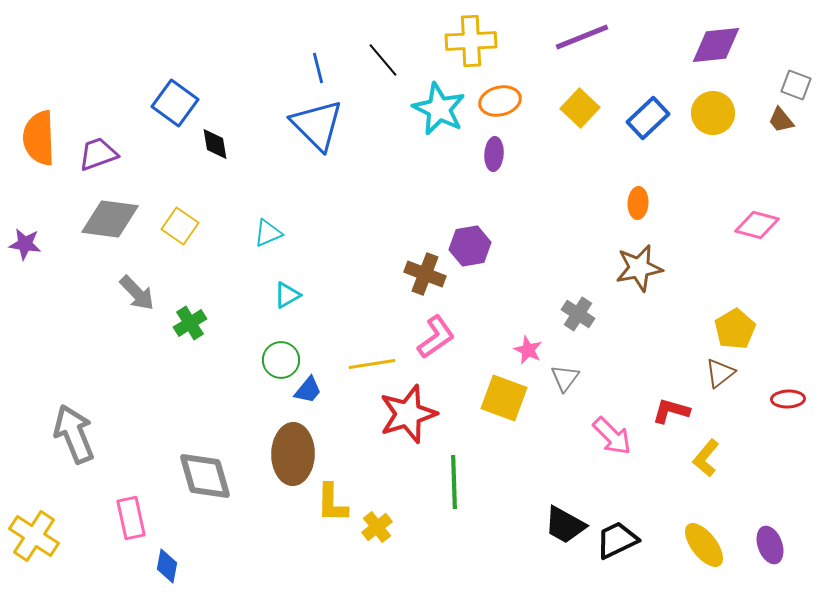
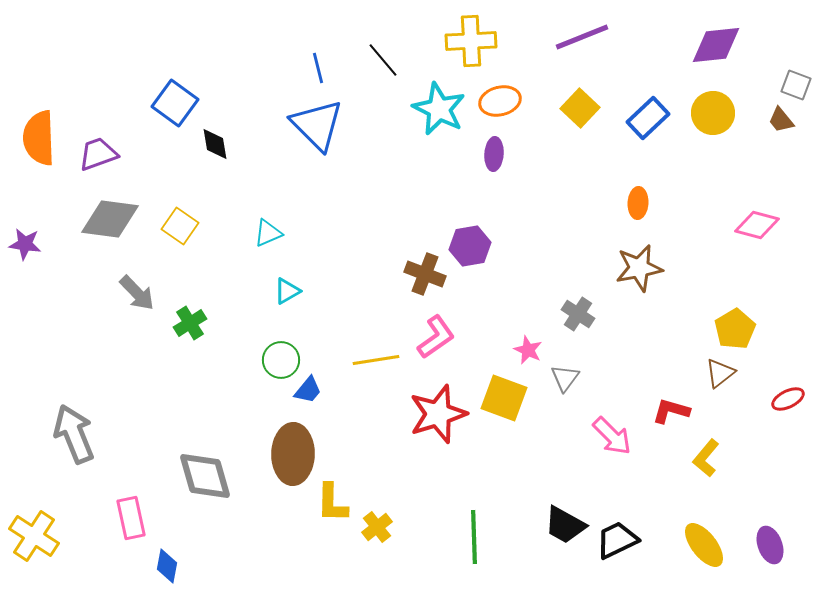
cyan triangle at (287, 295): moved 4 px up
yellow line at (372, 364): moved 4 px right, 4 px up
red ellipse at (788, 399): rotated 24 degrees counterclockwise
red star at (408, 414): moved 30 px right
green line at (454, 482): moved 20 px right, 55 px down
